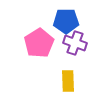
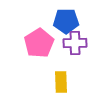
purple cross: rotated 20 degrees counterclockwise
yellow rectangle: moved 7 px left, 1 px down
